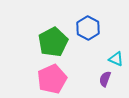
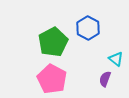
cyan triangle: rotated 14 degrees clockwise
pink pentagon: rotated 20 degrees counterclockwise
